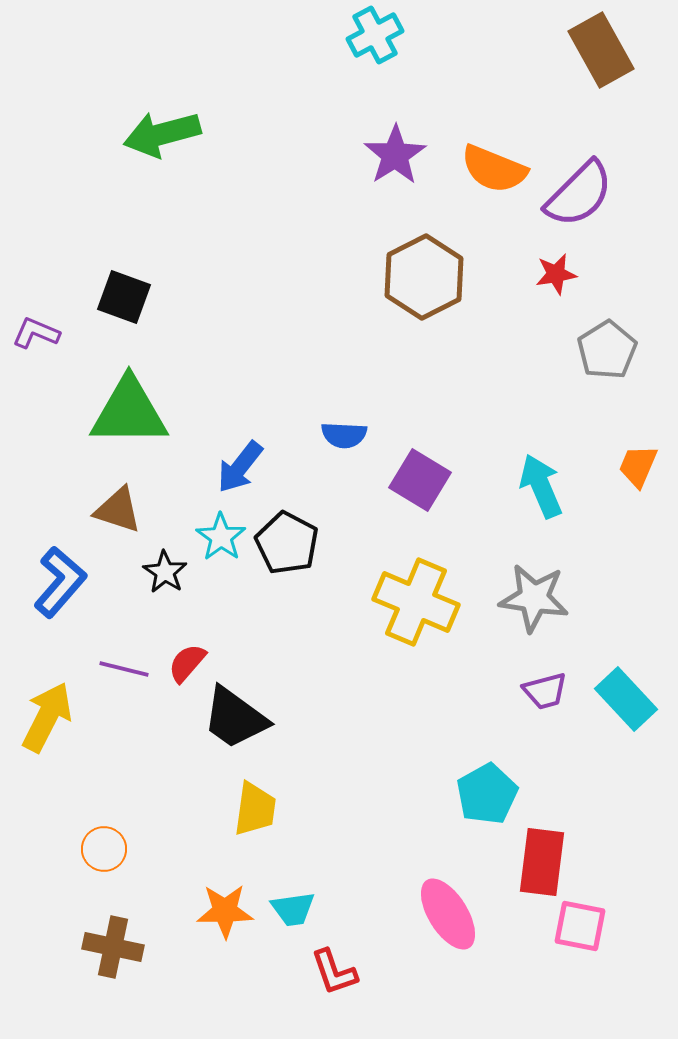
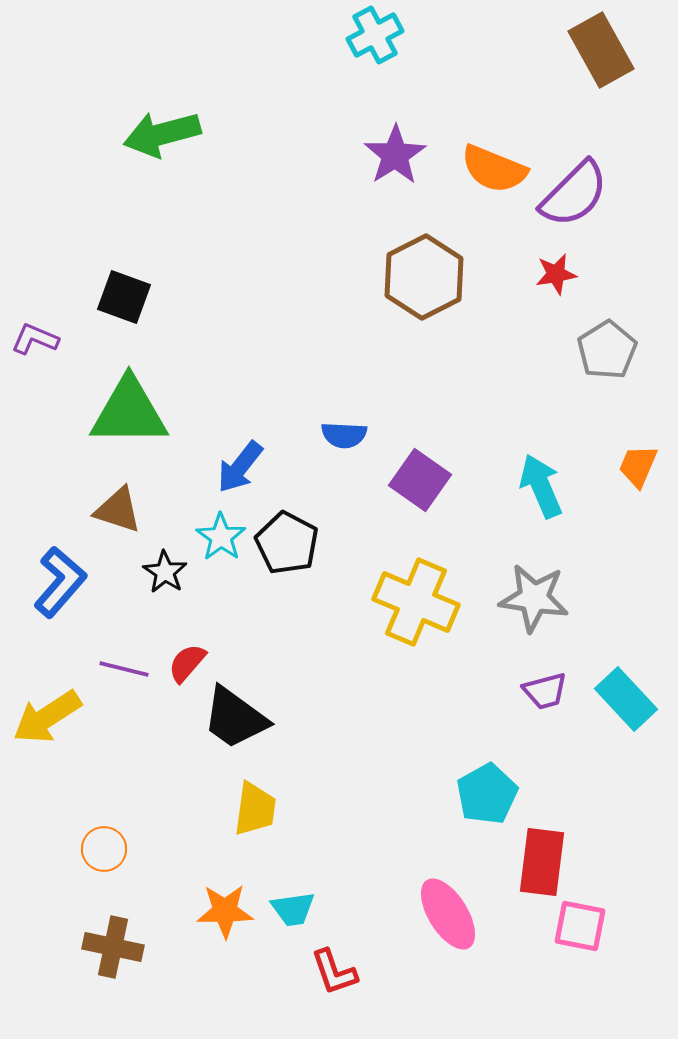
purple semicircle: moved 5 px left
purple L-shape: moved 1 px left, 6 px down
purple square: rotated 4 degrees clockwise
yellow arrow: rotated 150 degrees counterclockwise
